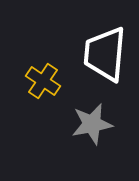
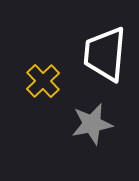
yellow cross: rotated 12 degrees clockwise
